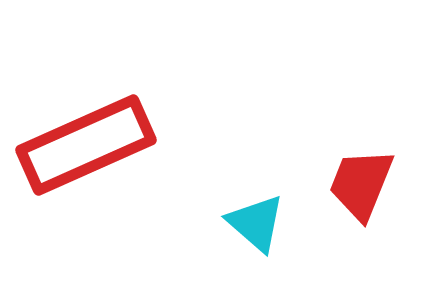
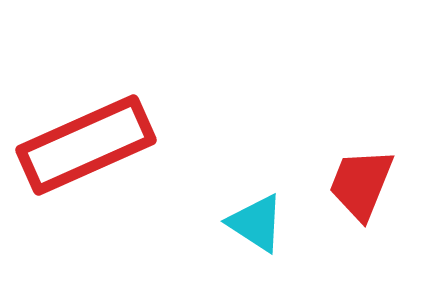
cyan triangle: rotated 8 degrees counterclockwise
